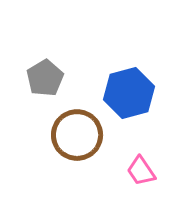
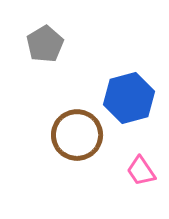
gray pentagon: moved 34 px up
blue hexagon: moved 5 px down
